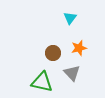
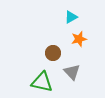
cyan triangle: moved 1 px right, 1 px up; rotated 24 degrees clockwise
orange star: moved 9 px up
gray triangle: moved 1 px up
